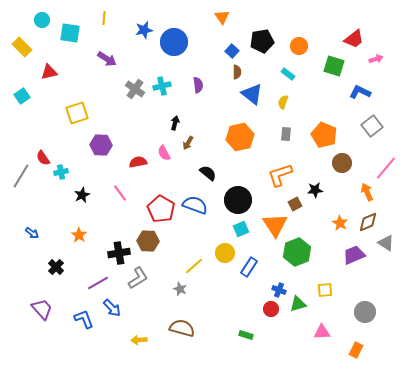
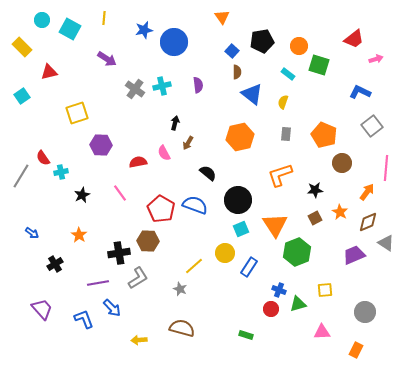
cyan square at (70, 33): moved 4 px up; rotated 20 degrees clockwise
green square at (334, 66): moved 15 px left, 1 px up
pink line at (386, 168): rotated 35 degrees counterclockwise
orange arrow at (367, 192): rotated 60 degrees clockwise
brown square at (295, 204): moved 20 px right, 14 px down
orange star at (340, 223): moved 11 px up
black cross at (56, 267): moved 1 px left, 3 px up; rotated 14 degrees clockwise
purple line at (98, 283): rotated 20 degrees clockwise
